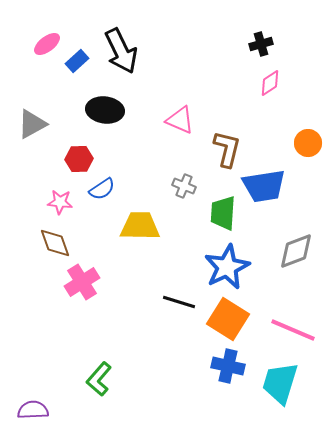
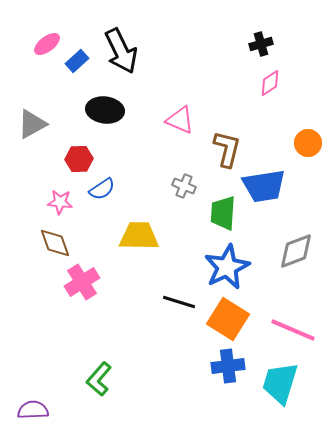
yellow trapezoid: moved 1 px left, 10 px down
blue cross: rotated 20 degrees counterclockwise
